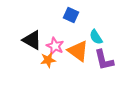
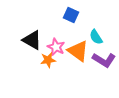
pink star: moved 1 px right, 1 px down
purple L-shape: rotated 45 degrees counterclockwise
